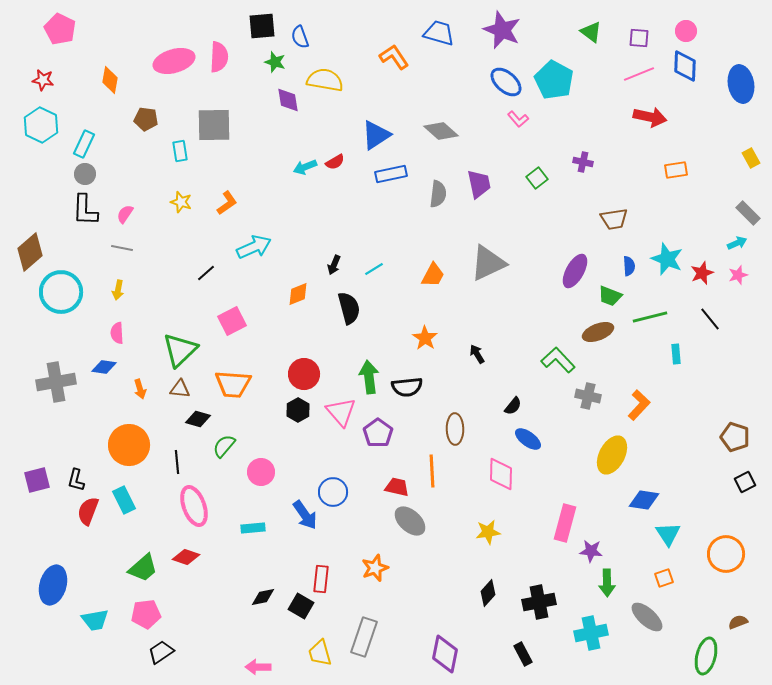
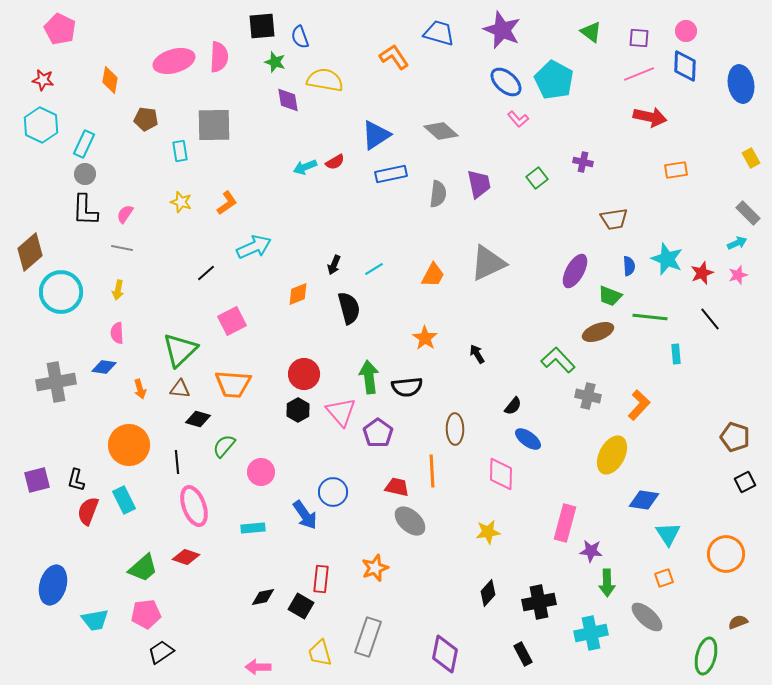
green line at (650, 317): rotated 20 degrees clockwise
gray rectangle at (364, 637): moved 4 px right
